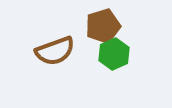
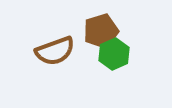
brown pentagon: moved 2 px left, 5 px down
